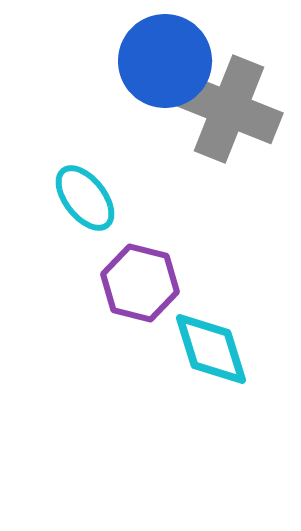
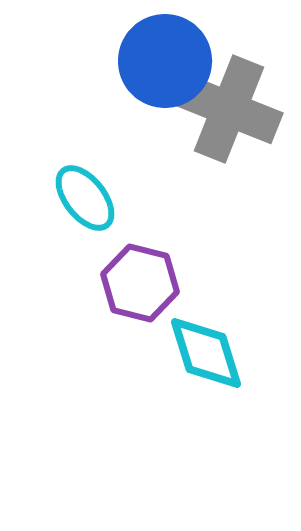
cyan diamond: moved 5 px left, 4 px down
